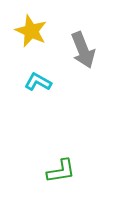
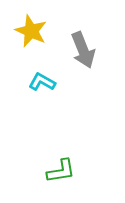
cyan L-shape: moved 4 px right
